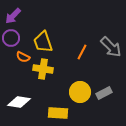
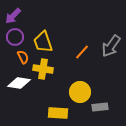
purple circle: moved 4 px right, 1 px up
gray arrow: moved 1 px up; rotated 80 degrees clockwise
orange line: rotated 14 degrees clockwise
orange semicircle: rotated 144 degrees counterclockwise
gray rectangle: moved 4 px left, 14 px down; rotated 21 degrees clockwise
white diamond: moved 19 px up
